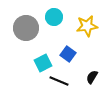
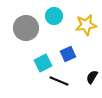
cyan circle: moved 1 px up
yellow star: moved 1 px left, 1 px up
blue square: rotated 28 degrees clockwise
